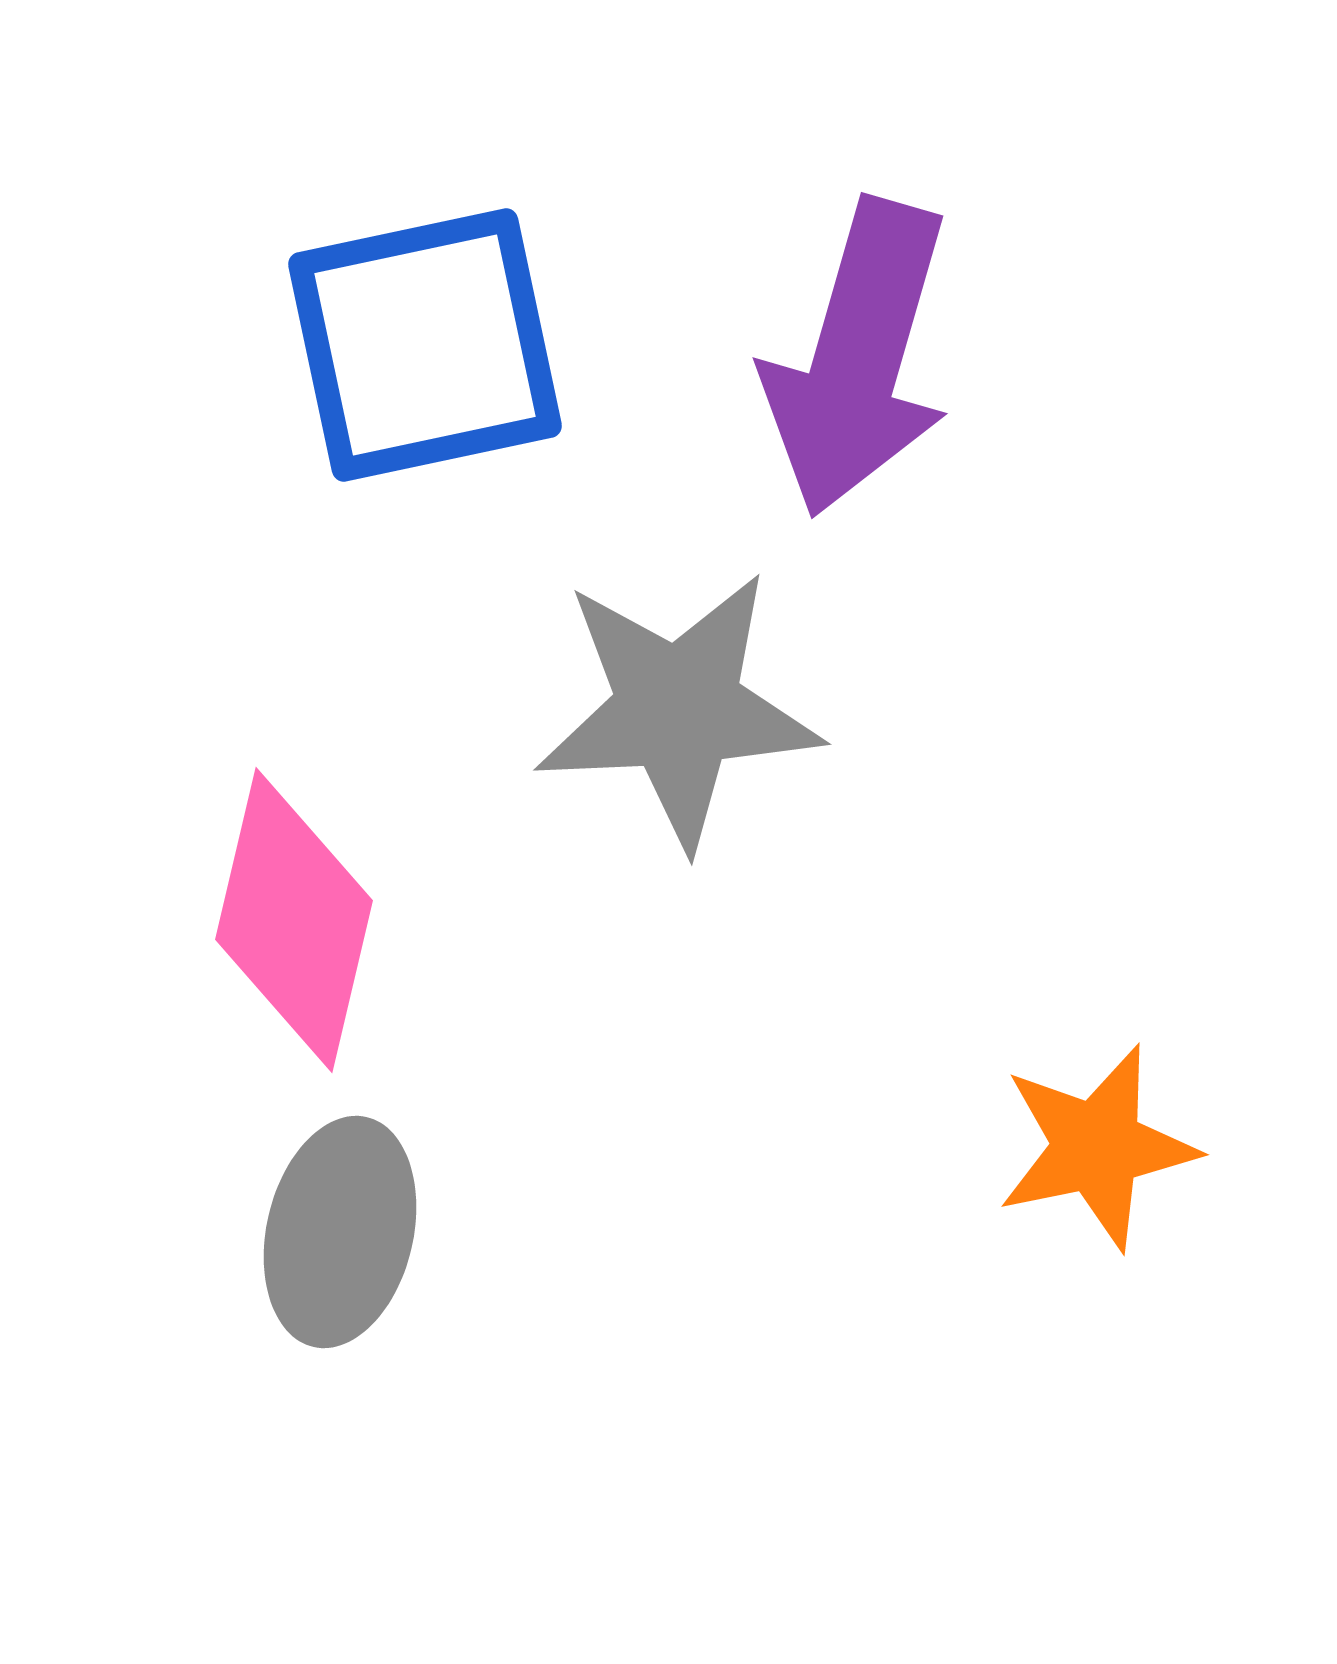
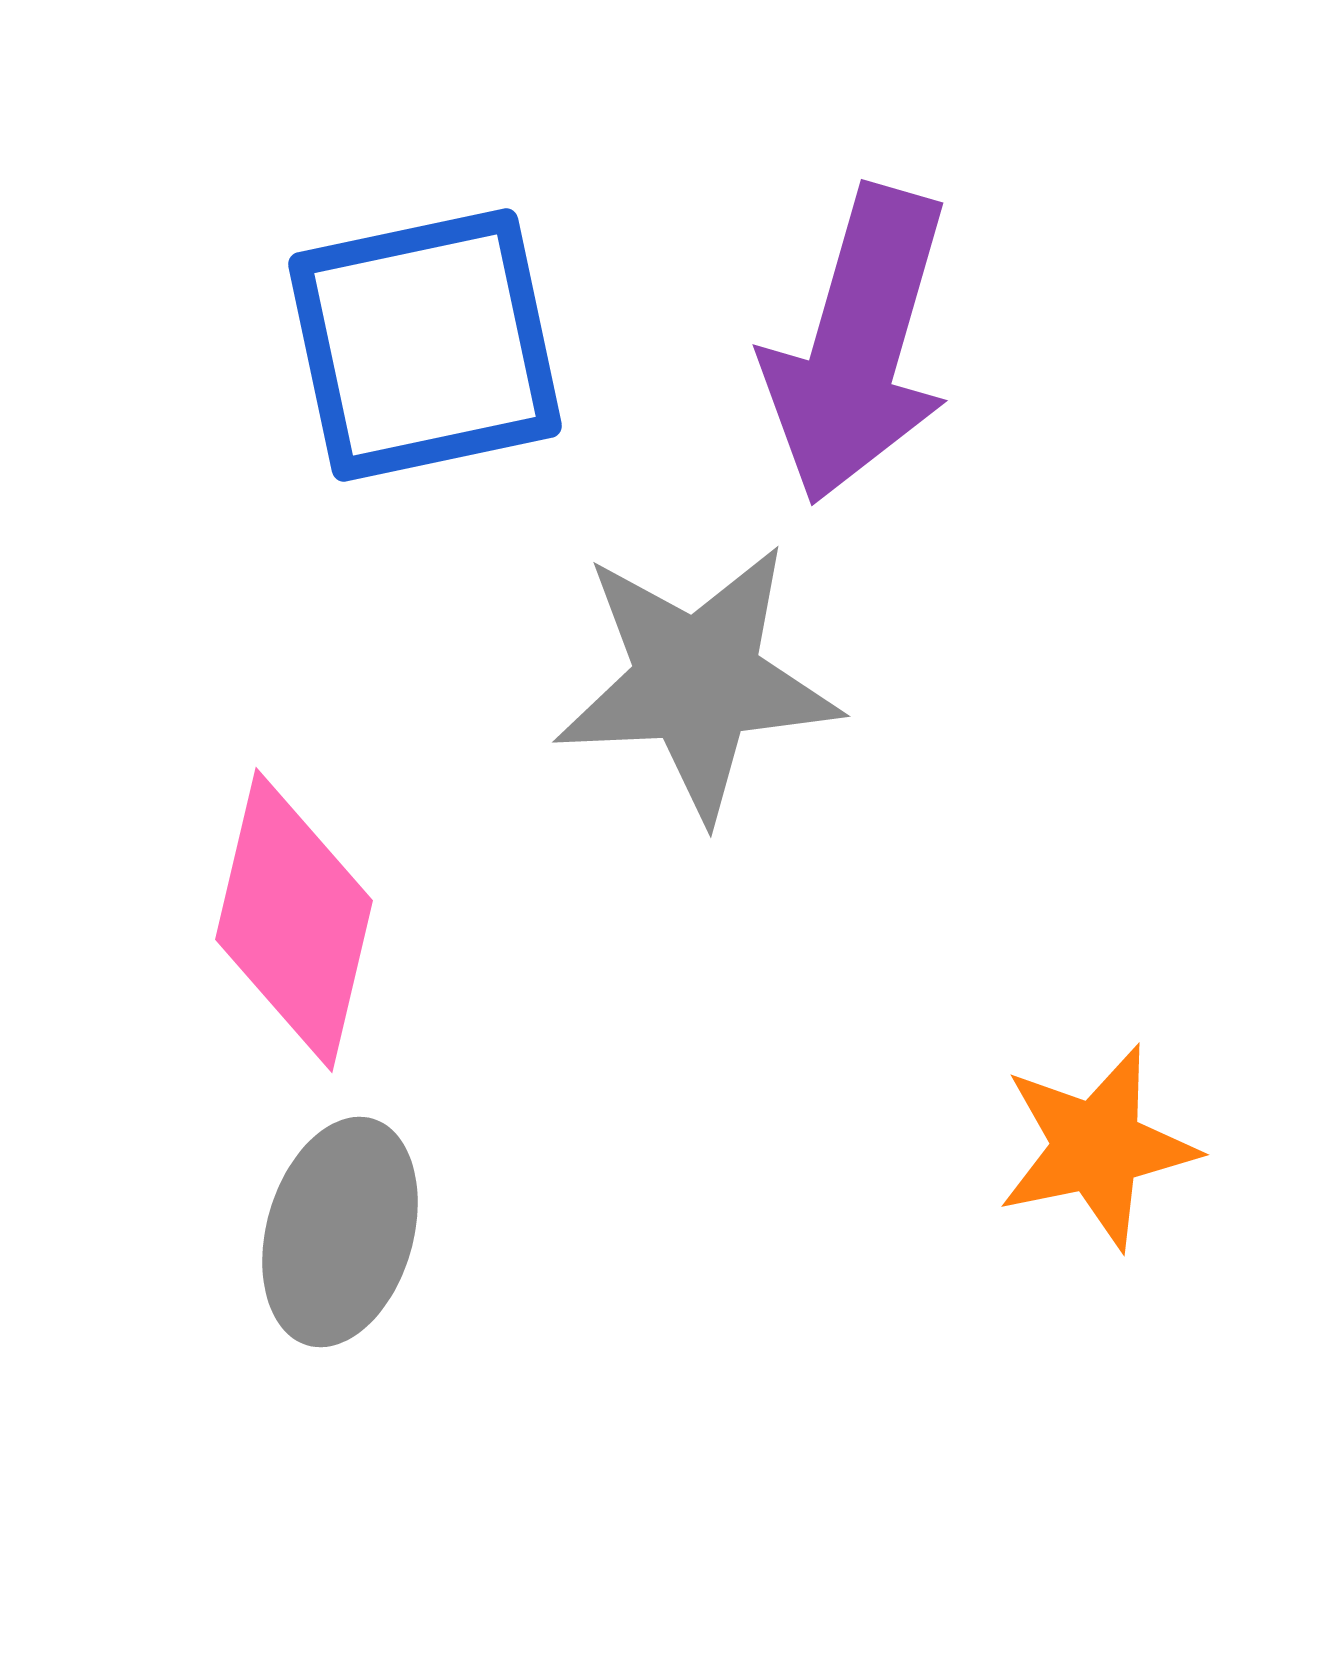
purple arrow: moved 13 px up
gray star: moved 19 px right, 28 px up
gray ellipse: rotated 3 degrees clockwise
